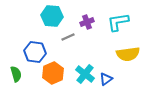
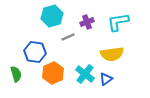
cyan hexagon: rotated 20 degrees counterclockwise
yellow semicircle: moved 16 px left
